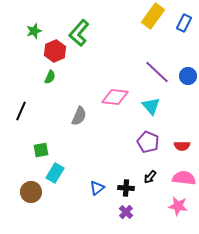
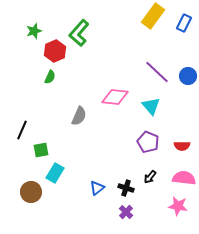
black line: moved 1 px right, 19 px down
black cross: rotated 14 degrees clockwise
